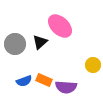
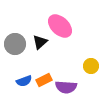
yellow circle: moved 2 px left, 1 px down
orange rectangle: rotated 49 degrees counterclockwise
